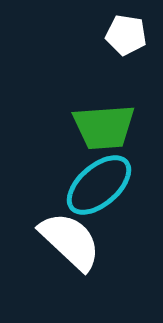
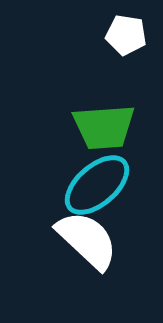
cyan ellipse: moved 2 px left
white semicircle: moved 17 px right, 1 px up
